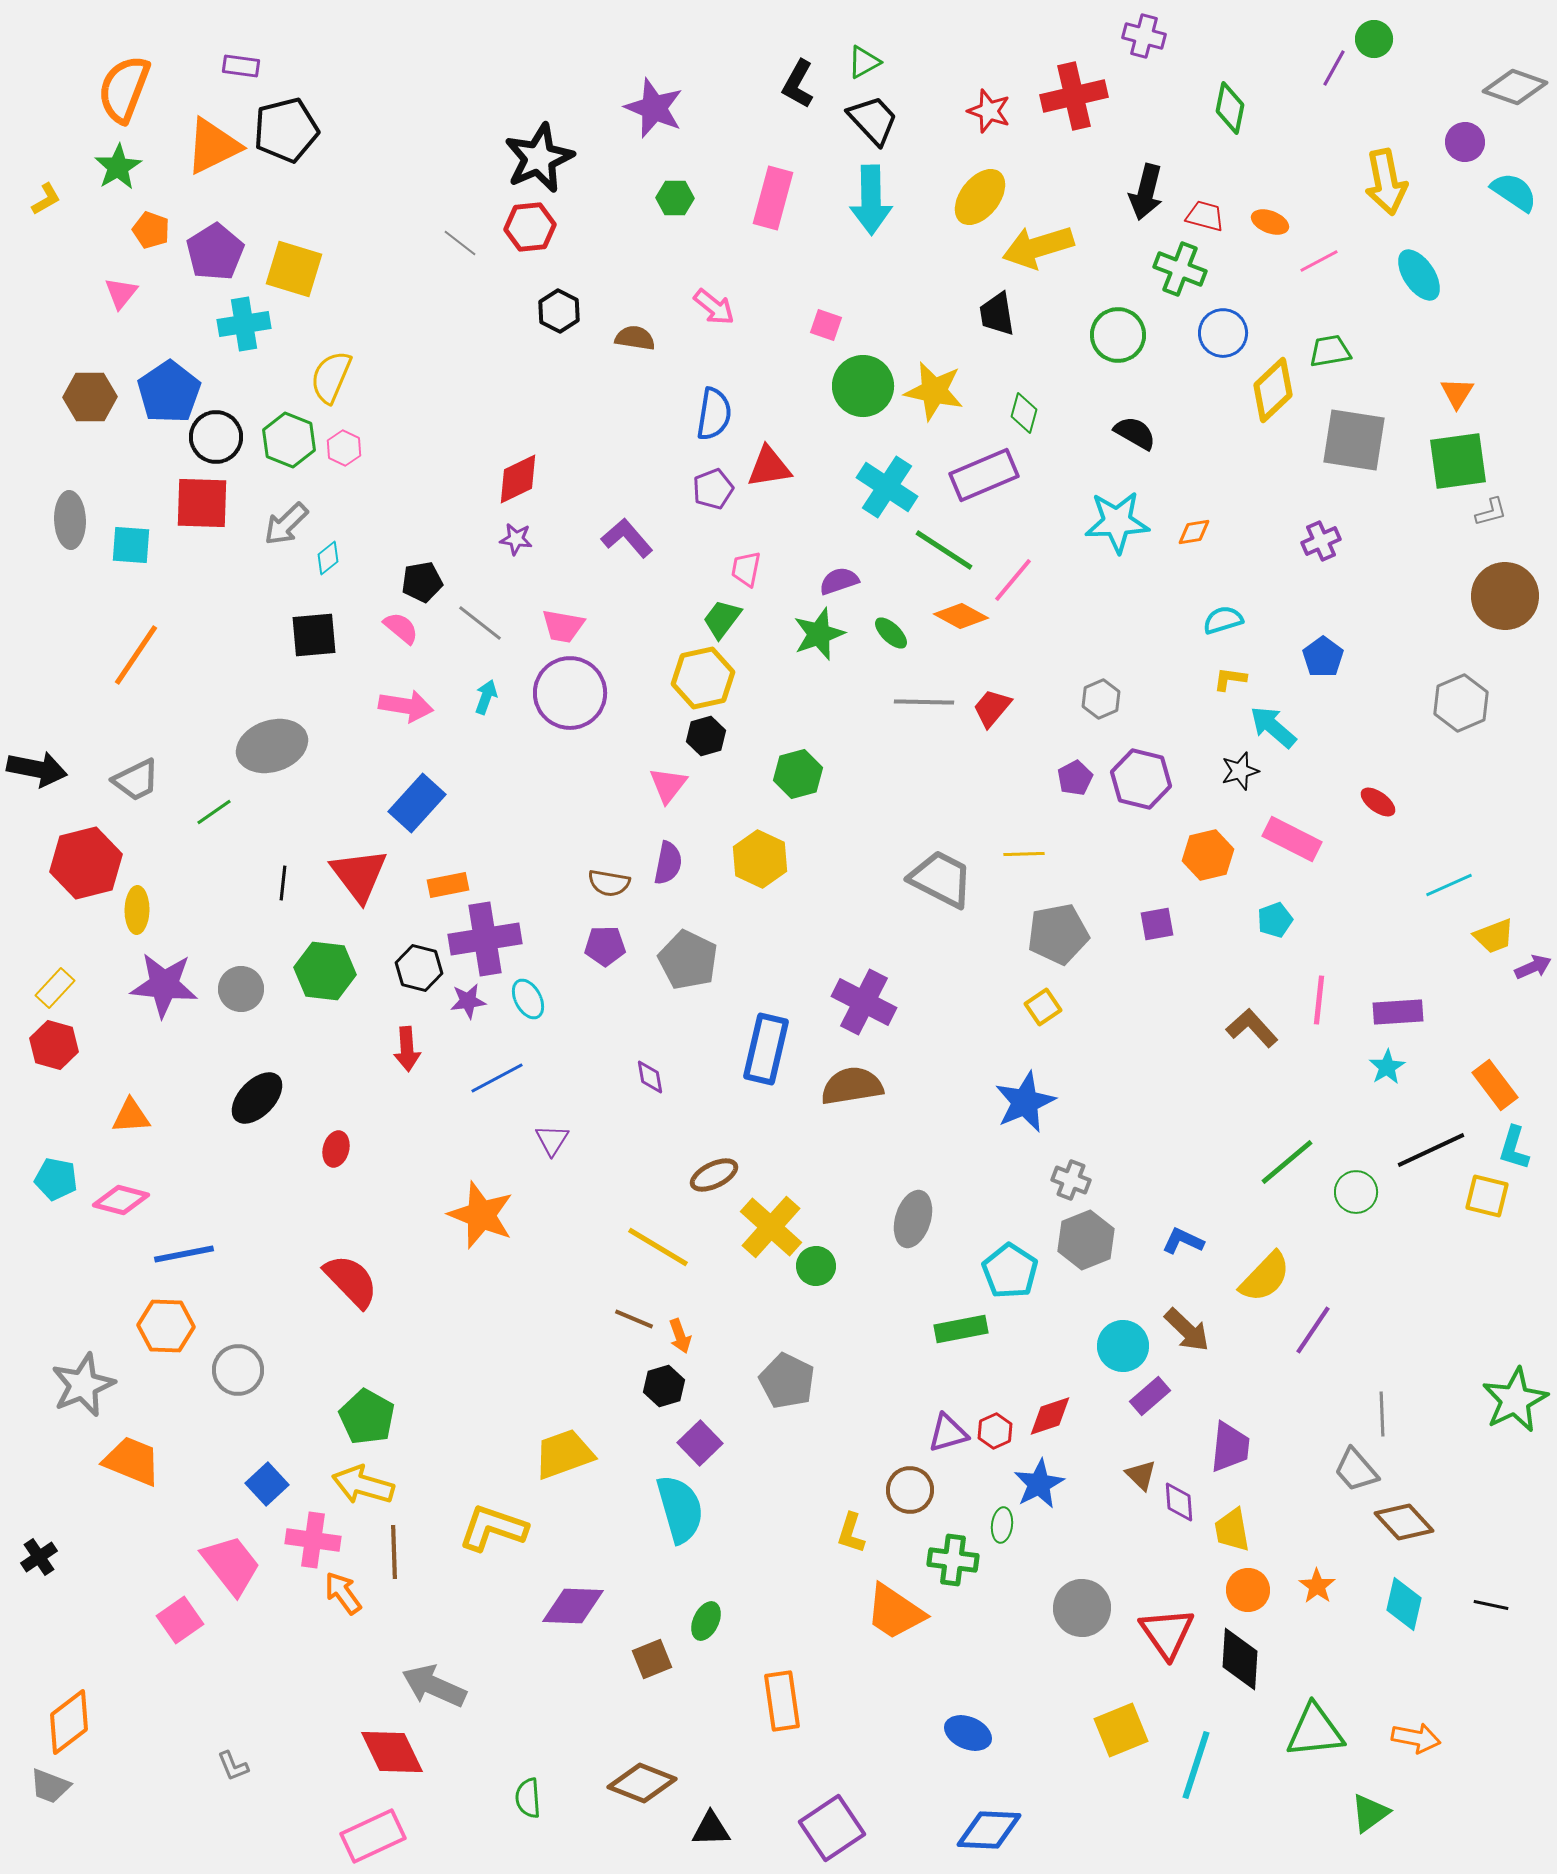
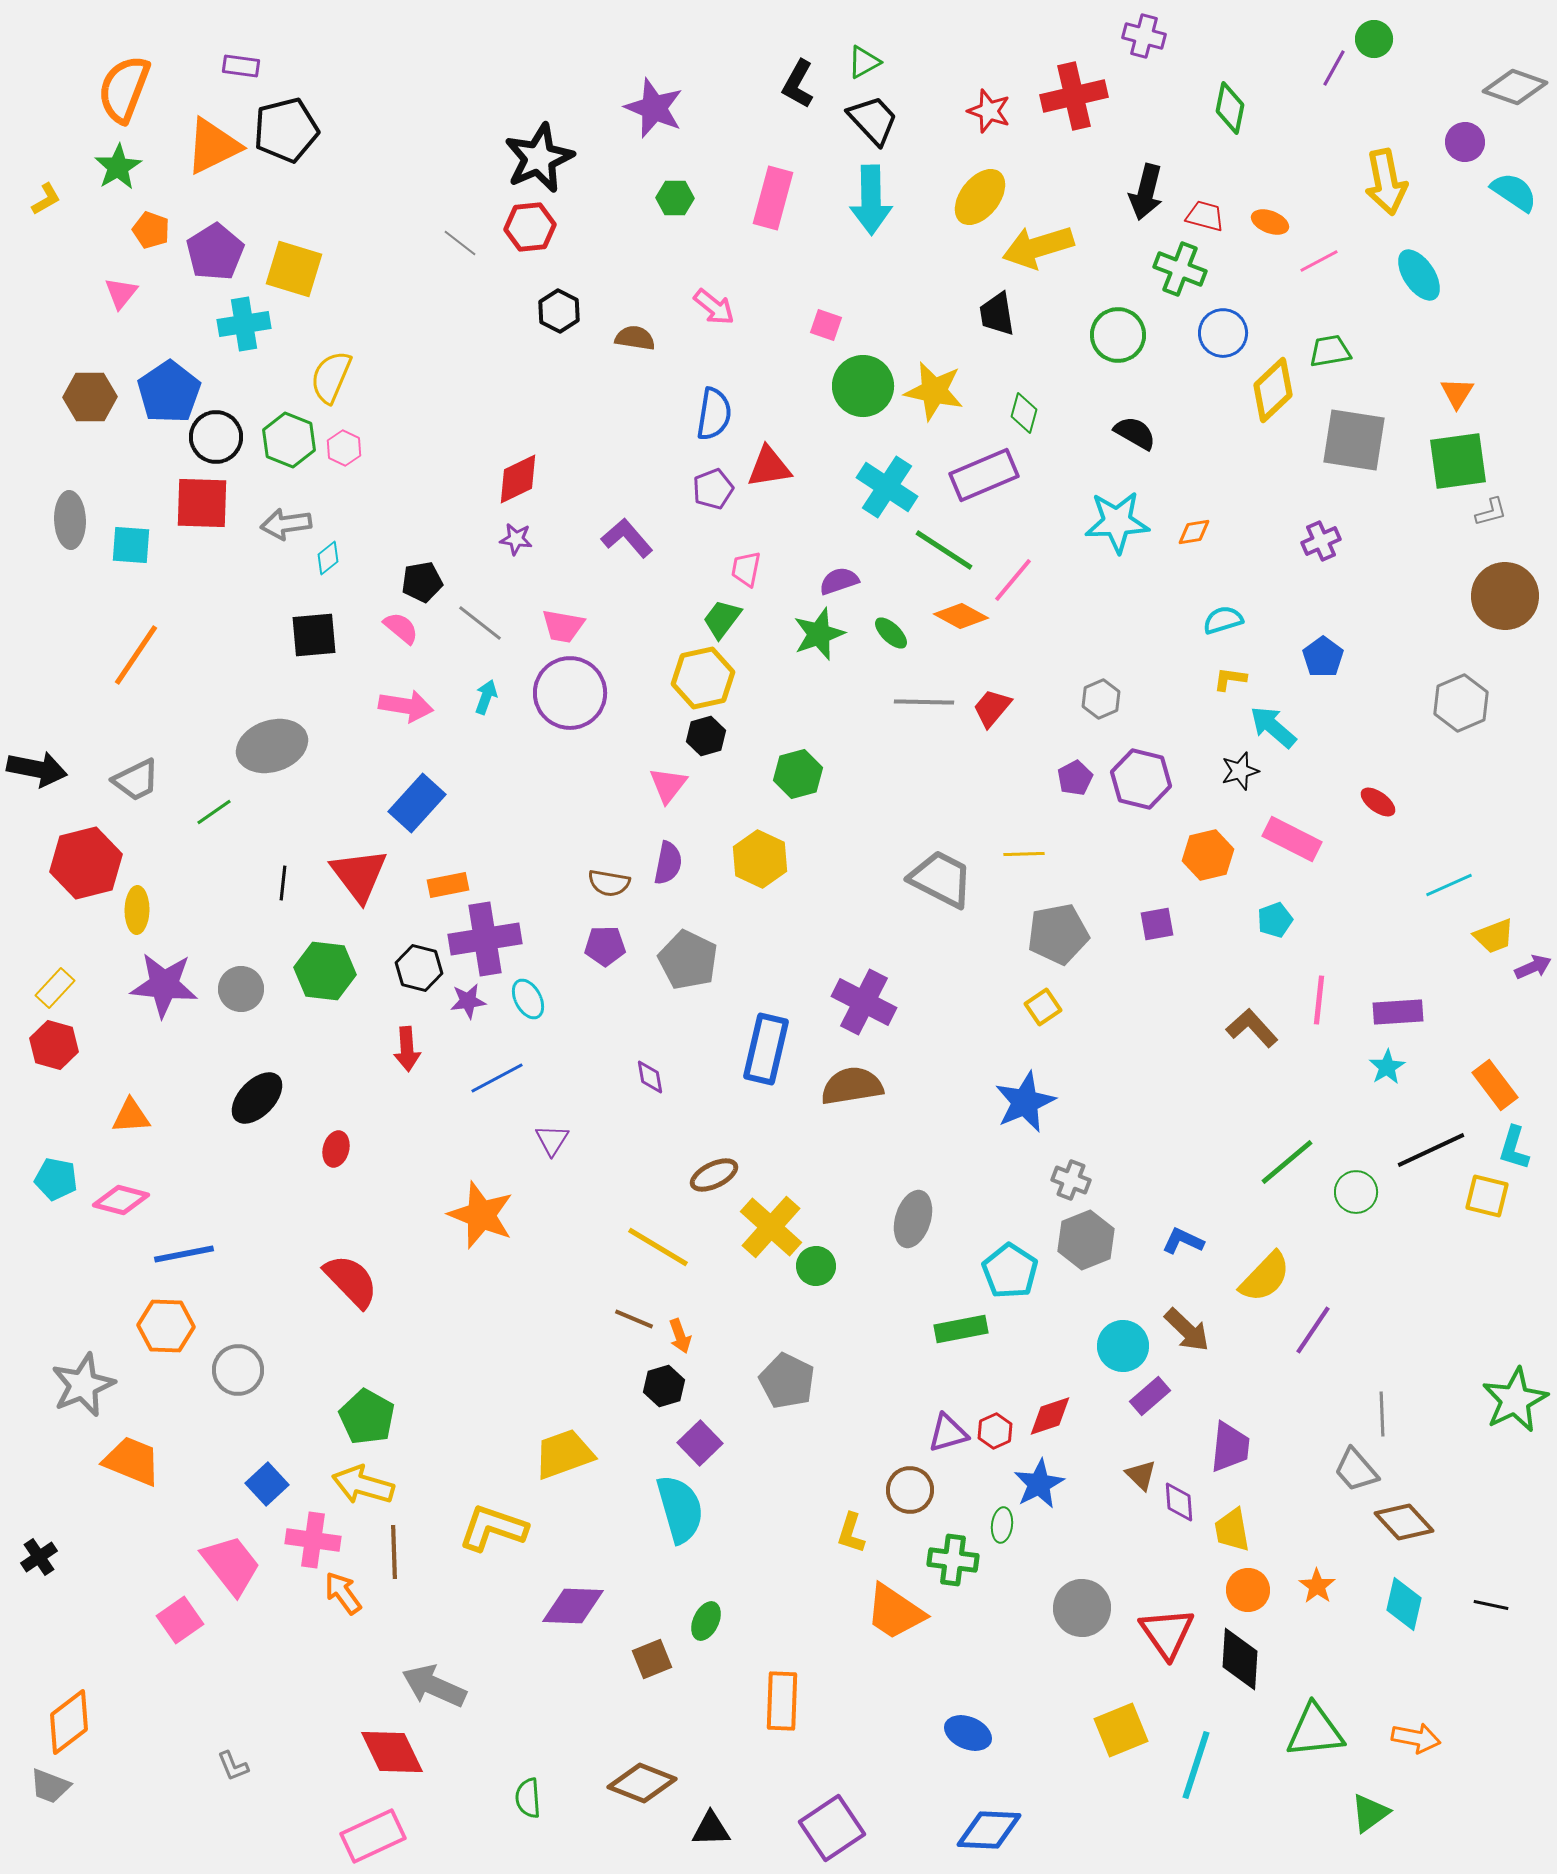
gray arrow at (286, 524): rotated 36 degrees clockwise
orange rectangle at (782, 1701): rotated 10 degrees clockwise
